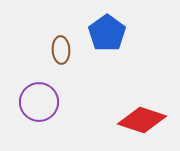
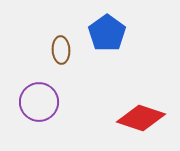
red diamond: moved 1 px left, 2 px up
